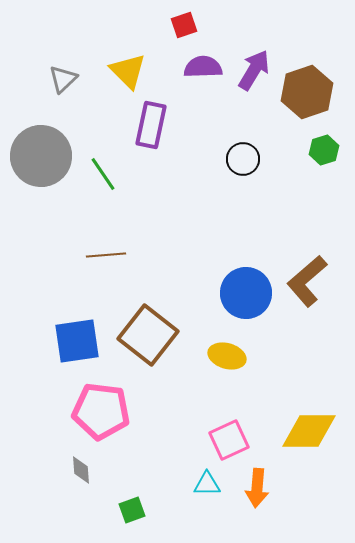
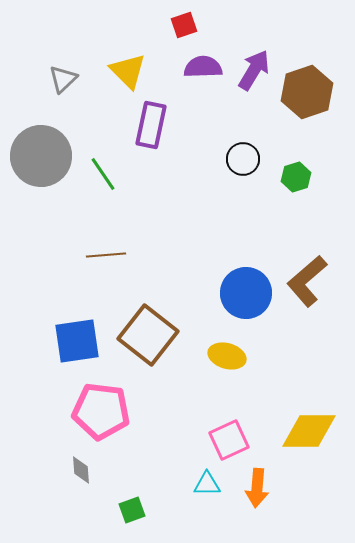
green hexagon: moved 28 px left, 27 px down
